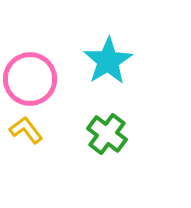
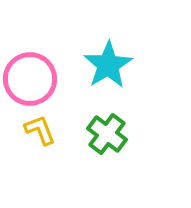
cyan star: moved 4 px down
yellow L-shape: moved 14 px right; rotated 16 degrees clockwise
